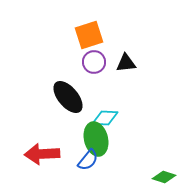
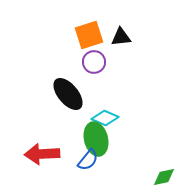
black triangle: moved 5 px left, 26 px up
black ellipse: moved 3 px up
cyan diamond: rotated 20 degrees clockwise
green diamond: rotated 30 degrees counterclockwise
